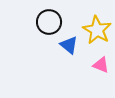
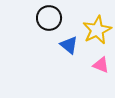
black circle: moved 4 px up
yellow star: rotated 16 degrees clockwise
